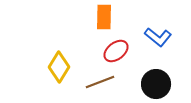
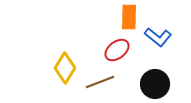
orange rectangle: moved 25 px right
red ellipse: moved 1 px right, 1 px up
yellow diamond: moved 6 px right, 1 px down
black circle: moved 1 px left
